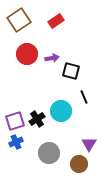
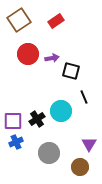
red circle: moved 1 px right
purple square: moved 2 px left; rotated 18 degrees clockwise
brown circle: moved 1 px right, 3 px down
